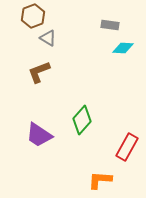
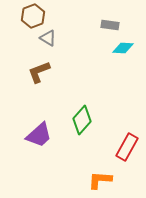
purple trapezoid: rotated 76 degrees counterclockwise
